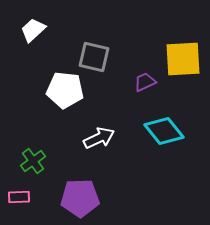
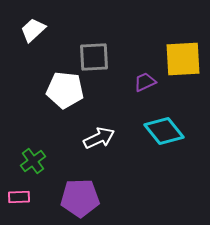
gray square: rotated 16 degrees counterclockwise
